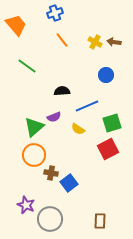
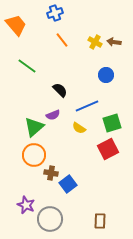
black semicircle: moved 2 px left, 1 px up; rotated 49 degrees clockwise
purple semicircle: moved 1 px left, 2 px up
yellow semicircle: moved 1 px right, 1 px up
blue square: moved 1 px left, 1 px down
